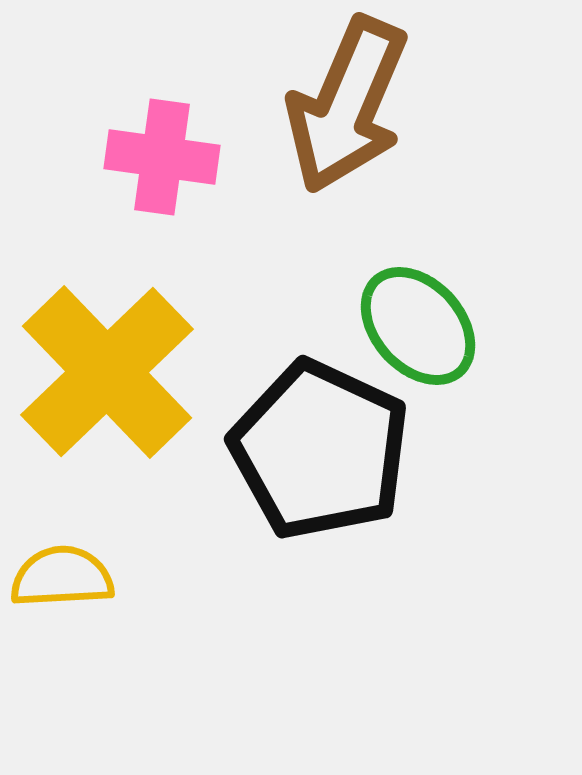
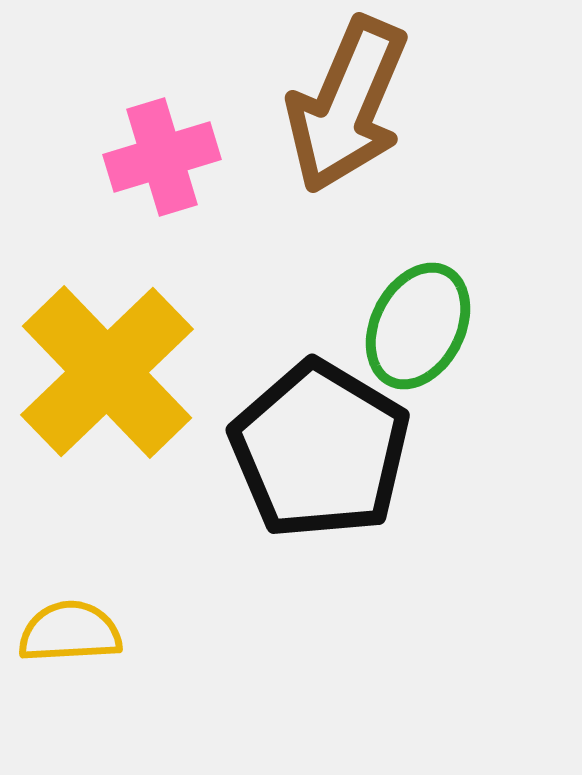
pink cross: rotated 25 degrees counterclockwise
green ellipse: rotated 69 degrees clockwise
black pentagon: rotated 6 degrees clockwise
yellow semicircle: moved 8 px right, 55 px down
